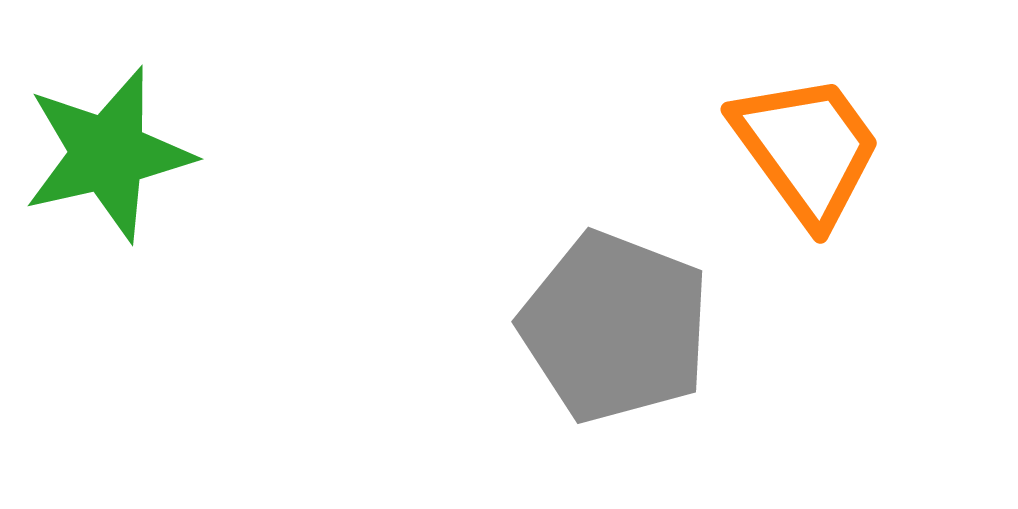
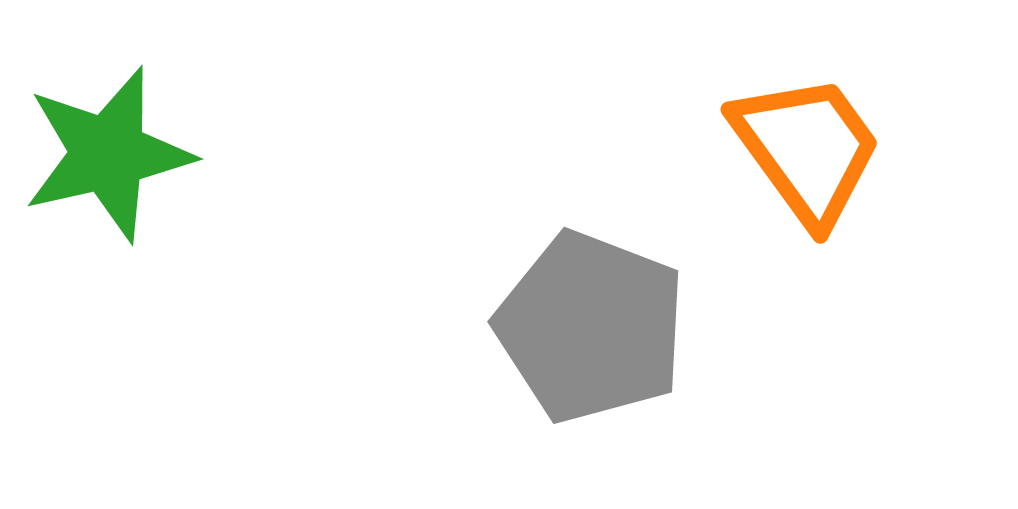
gray pentagon: moved 24 px left
